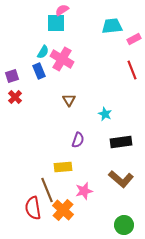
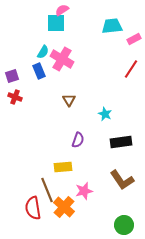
red line: moved 1 px left, 1 px up; rotated 54 degrees clockwise
red cross: rotated 24 degrees counterclockwise
brown L-shape: moved 1 px right, 1 px down; rotated 15 degrees clockwise
orange cross: moved 1 px right, 3 px up
